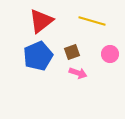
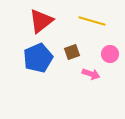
blue pentagon: moved 2 px down
pink arrow: moved 13 px right, 1 px down
